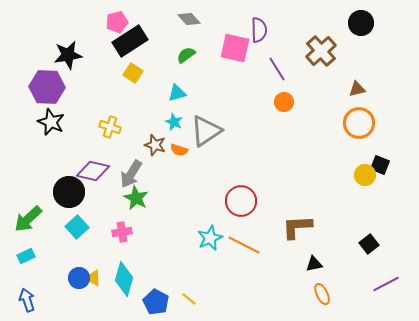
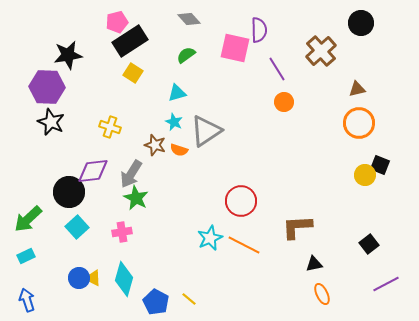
purple diamond at (93, 171): rotated 20 degrees counterclockwise
